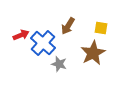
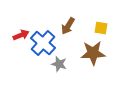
brown star: rotated 25 degrees clockwise
